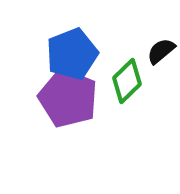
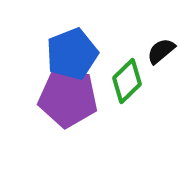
purple pentagon: rotated 16 degrees counterclockwise
